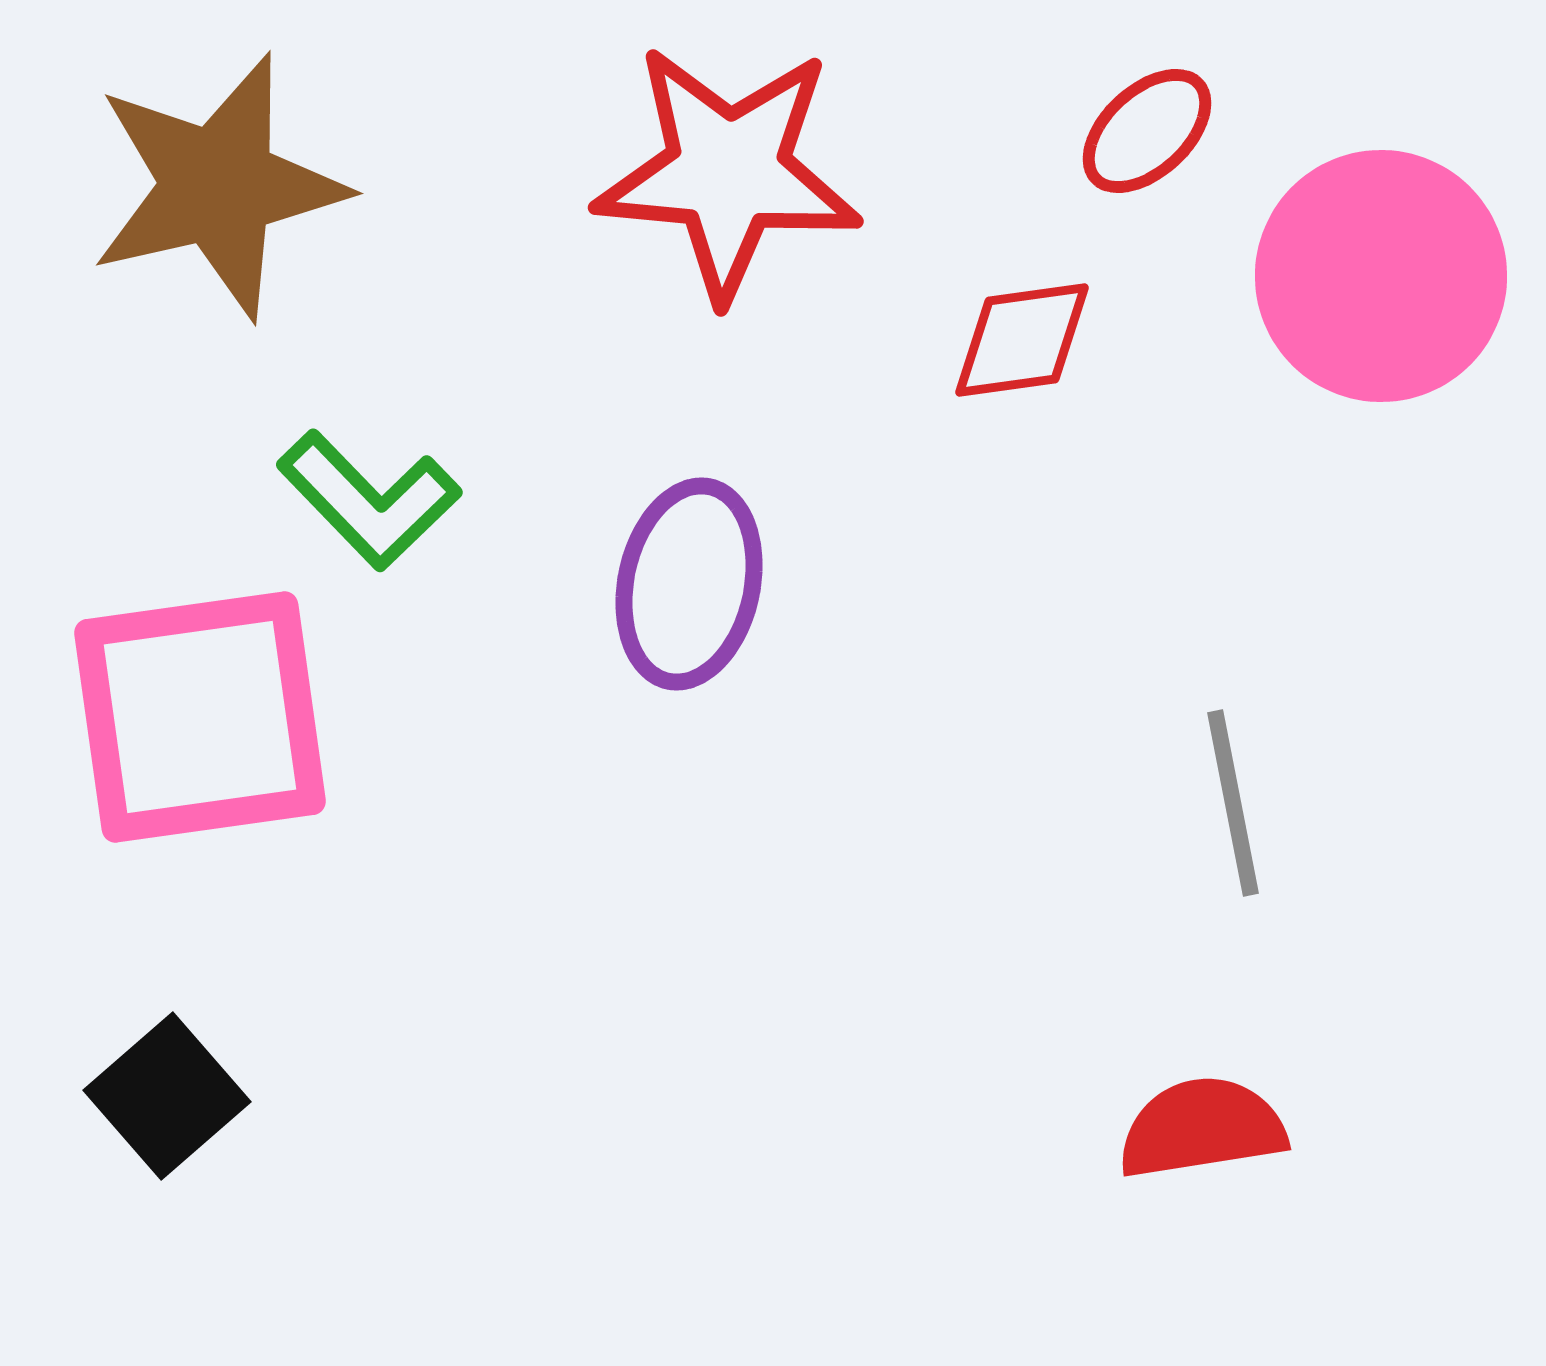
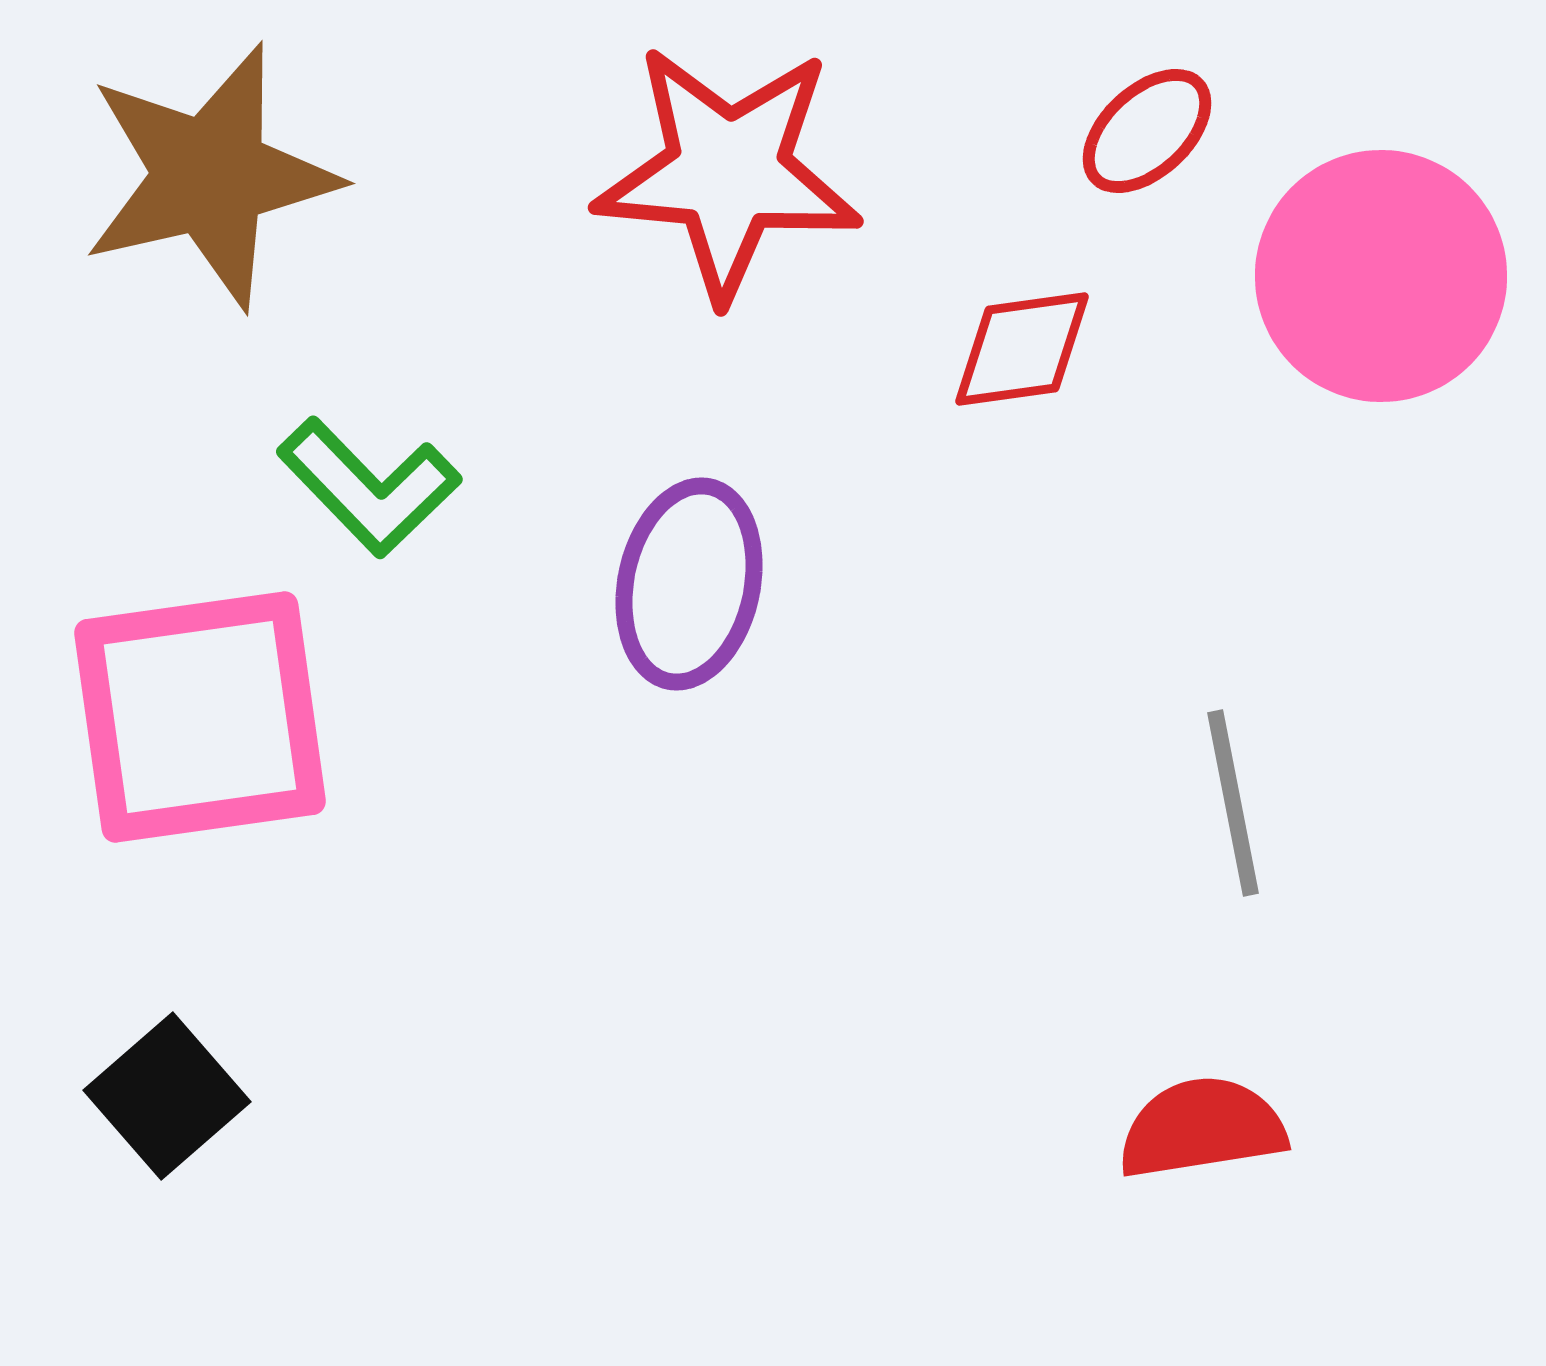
brown star: moved 8 px left, 10 px up
red diamond: moved 9 px down
green L-shape: moved 13 px up
